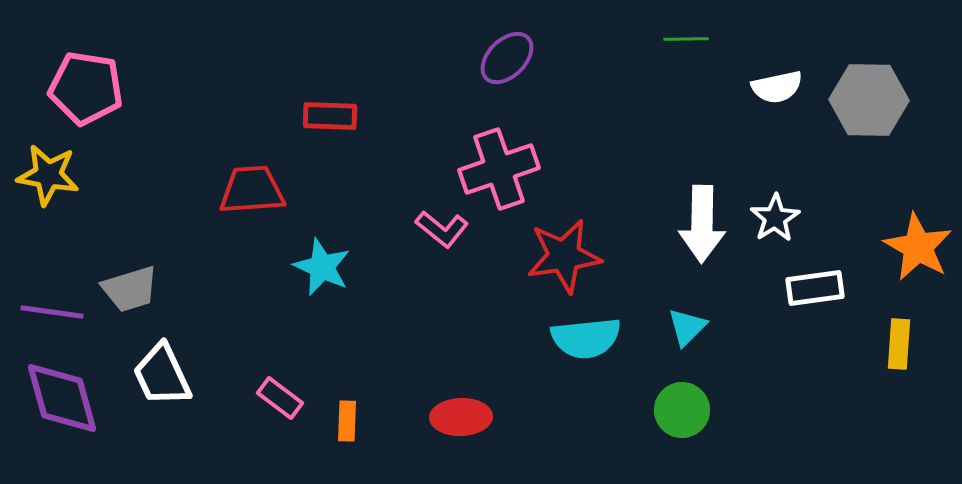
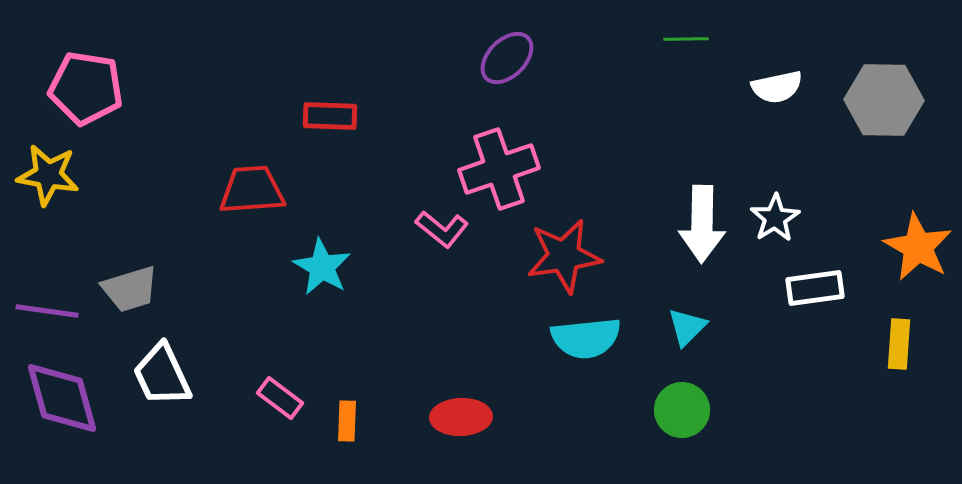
gray hexagon: moved 15 px right
cyan star: rotated 6 degrees clockwise
purple line: moved 5 px left, 1 px up
